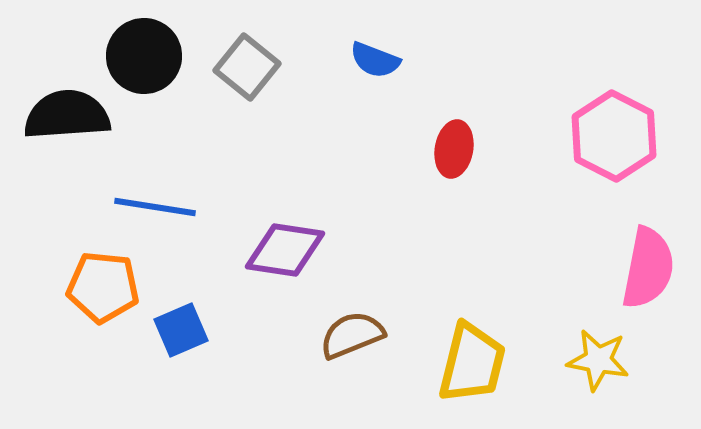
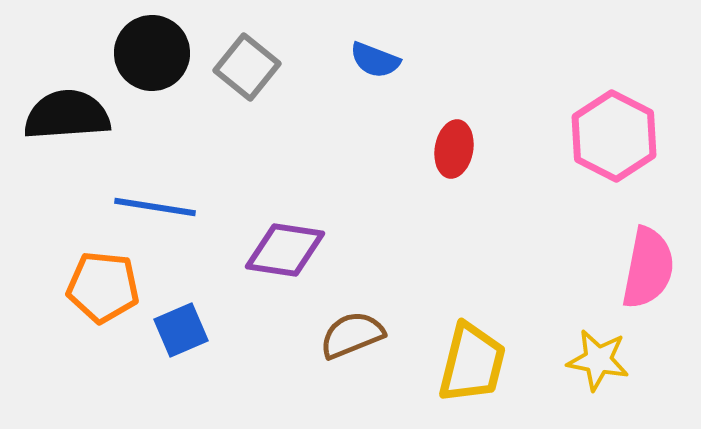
black circle: moved 8 px right, 3 px up
